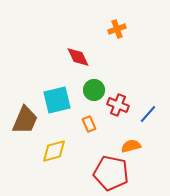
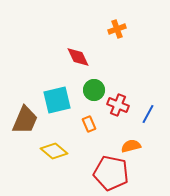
blue line: rotated 12 degrees counterclockwise
yellow diamond: rotated 56 degrees clockwise
